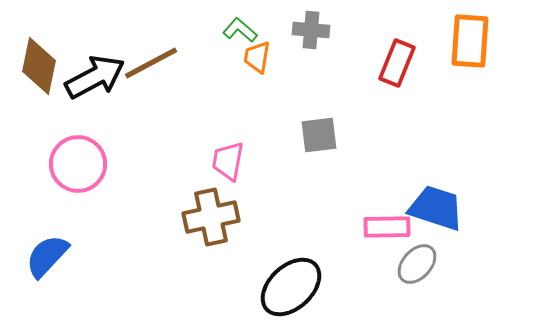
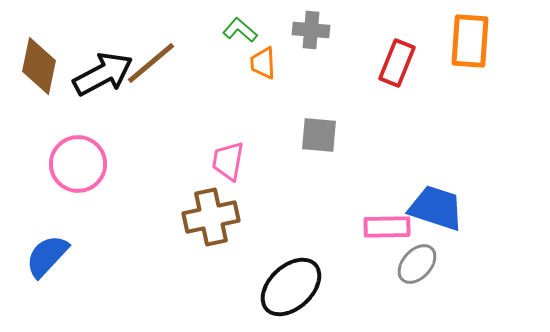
orange trapezoid: moved 6 px right, 6 px down; rotated 12 degrees counterclockwise
brown line: rotated 12 degrees counterclockwise
black arrow: moved 8 px right, 3 px up
gray square: rotated 12 degrees clockwise
